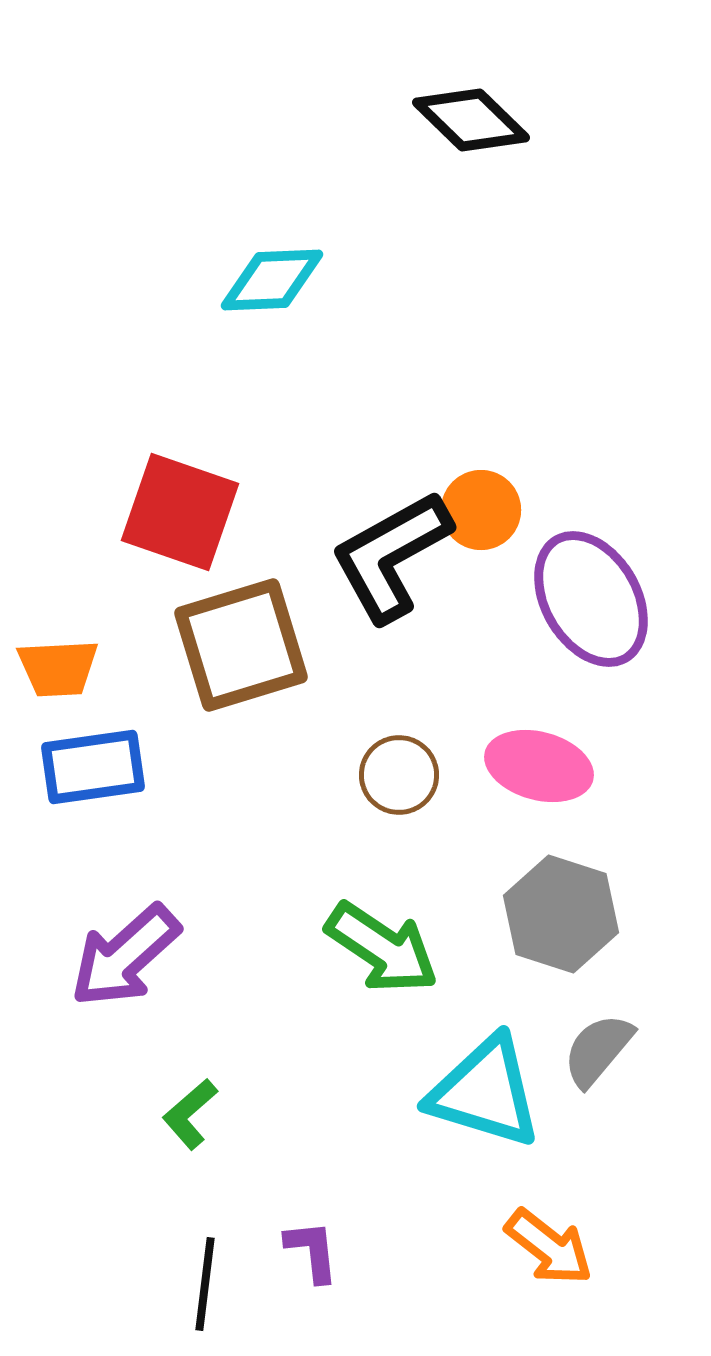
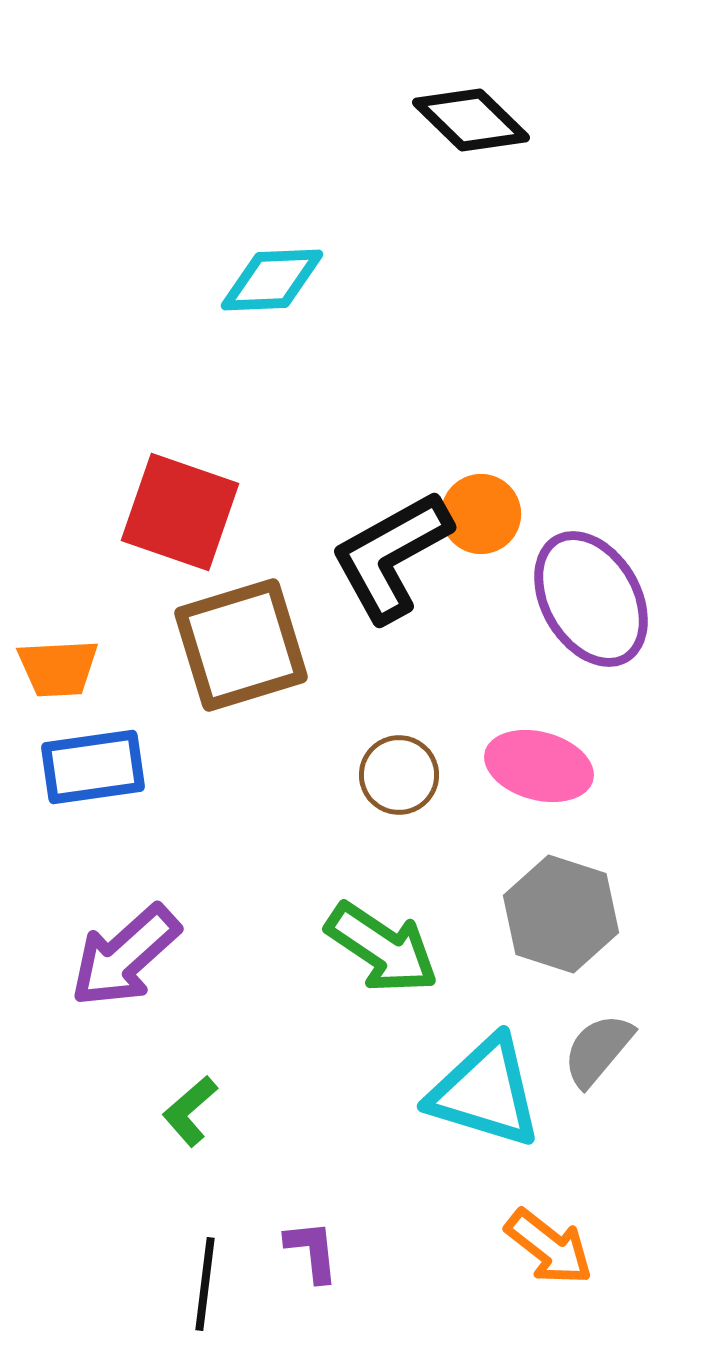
orange circle: moved 4 px down
green L-shape: moved 3 px up
